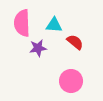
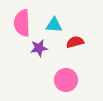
red semicircle: rotated 54 degrees counterclockwise
purple star: moved 1 px right
pink circle: moved 5 px left, 1 px up
